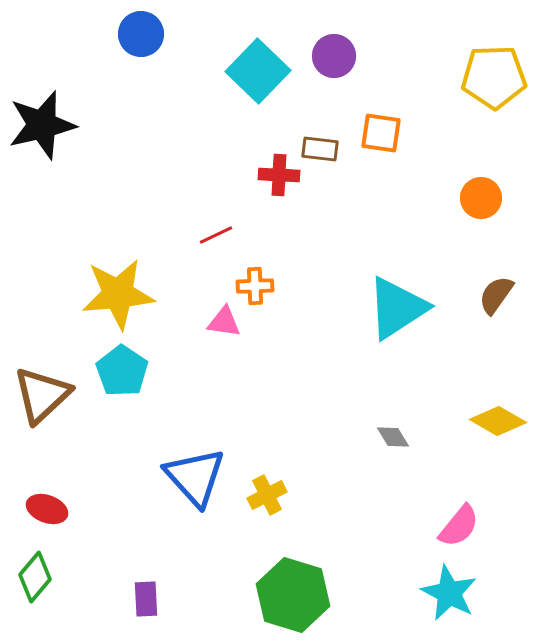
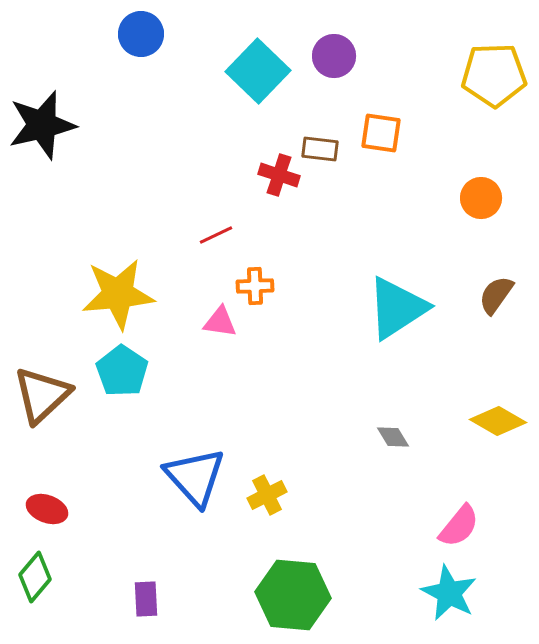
yellow pentagon: moved 2 px up
red cross: rotated 15 degrees clockwise
pink triangle: moved 4 px left
green hexagon: rotated 12 degrees counterclockwise
